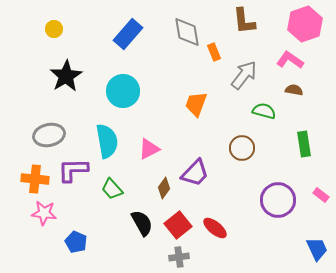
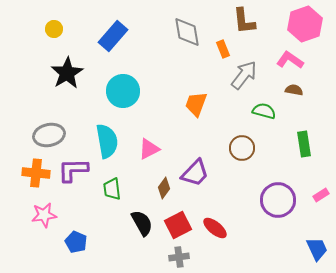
blue rectangle: moved 15 px left, 2 px down
orange rectangle: moved 9 px right, 3 px up
black star: moved 1 px right, 3 px up
orange cross: moved 1 px right, 6 px up
green trapezoid: rotated 35 degrees clockwise
pink rectangle: rotated 70 degrees counterclockwise
pink star: moved 2 px down; rotated 15 degrees counterclockwise
red square: rotated 12 degrees clockwise
